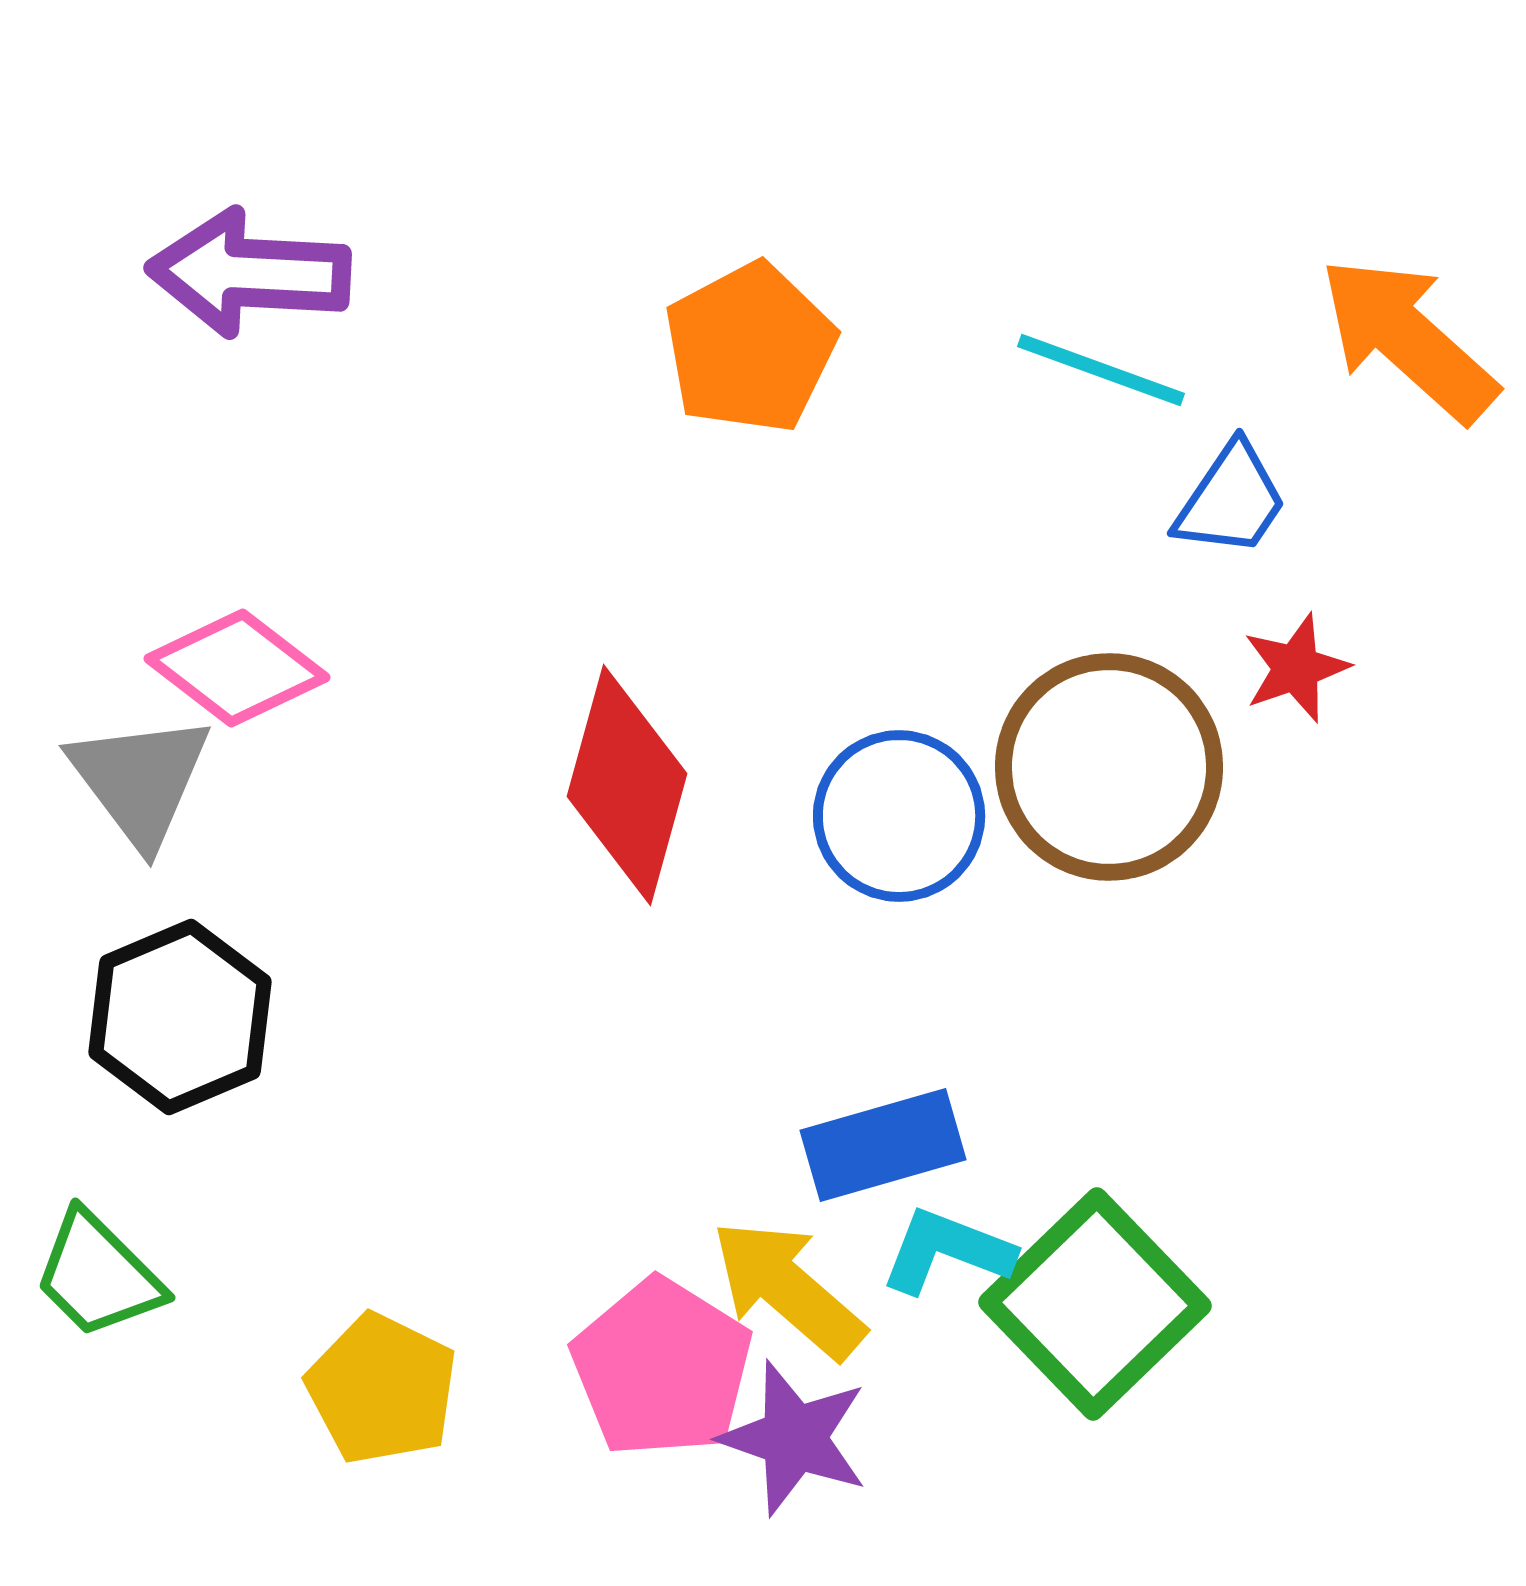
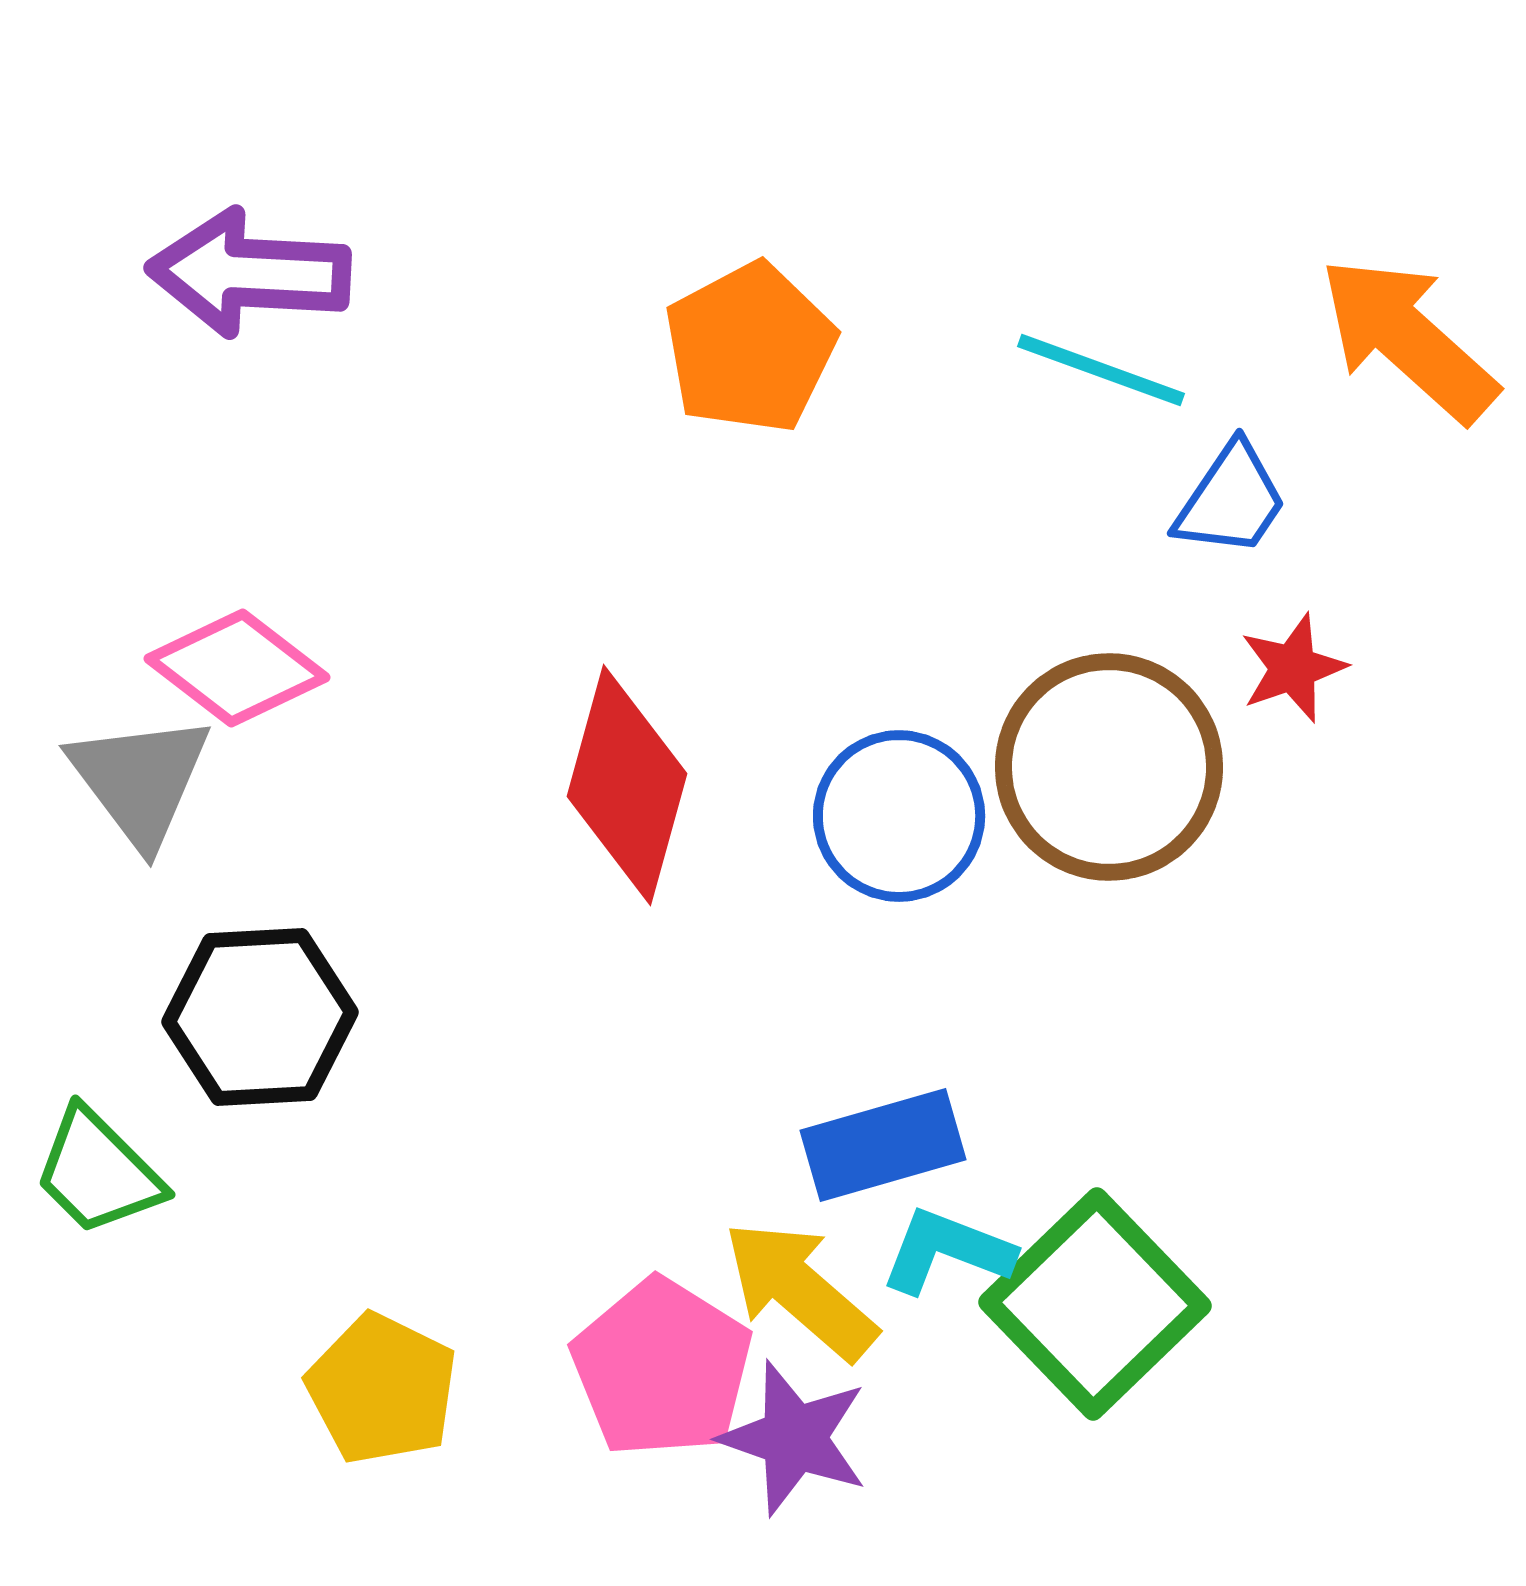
red star: moved 3 px left
black hexagon: moved 80 px right; rotated 20 degrees clockwise
green trapezoid: moved 103 px up
yellow arrow: moved 12 px right, 1 px down
